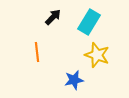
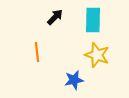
black arrow: moved 2 px right
cyan rectangle: moved 4 px right, 2 px up; rotated 30 degrees counterclockwise
